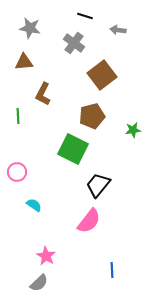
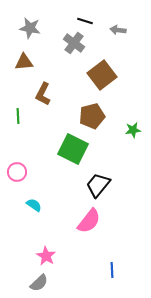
black line: moved 5 px down
